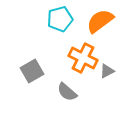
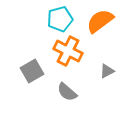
orange cross: moved 15 px left, 7 px up
